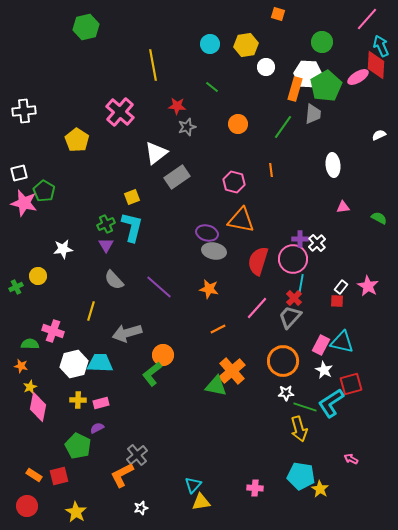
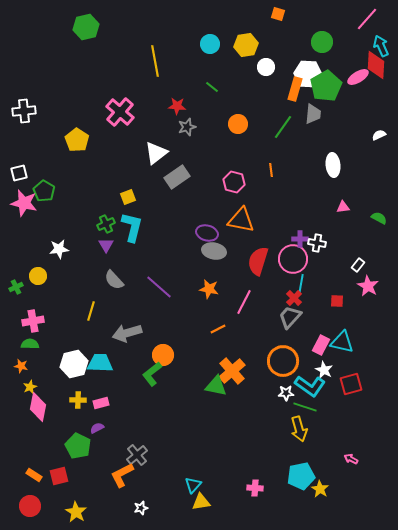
yellow line at (153, 65): moved 2 px right, 4 px up
yellow square at (132, 197): moved 4 px left
white cross at (317, 243): rotated 36 degrees counterclockwise
white star at (63, 249): moved 4 px left
white rectangle at (341, 287): moved 17 px right, 22 px up
pink line at (257, 308): moved 13 px left, 6 px up; rotated 15 degrees counterclockwise
pink cross at (53, 331): moved 20 px left, 10 px up; rotated 30 degrees counterclockwise
cyan L-shape at (331, 403): moved 21 px left, 17 px up; rotated 112 degrees counterclockwise
cyan pentagon at (301, 476): rotated 20 degrees counterclockwise
red circle at (27, 506): moved 3 px right
